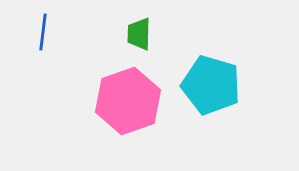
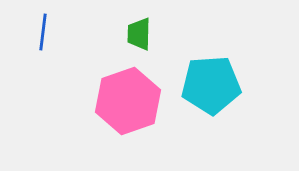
cyan pentagon: rotated 20 degrees counterclockwise
